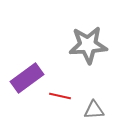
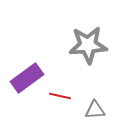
gray triangle: moved 1 px right
